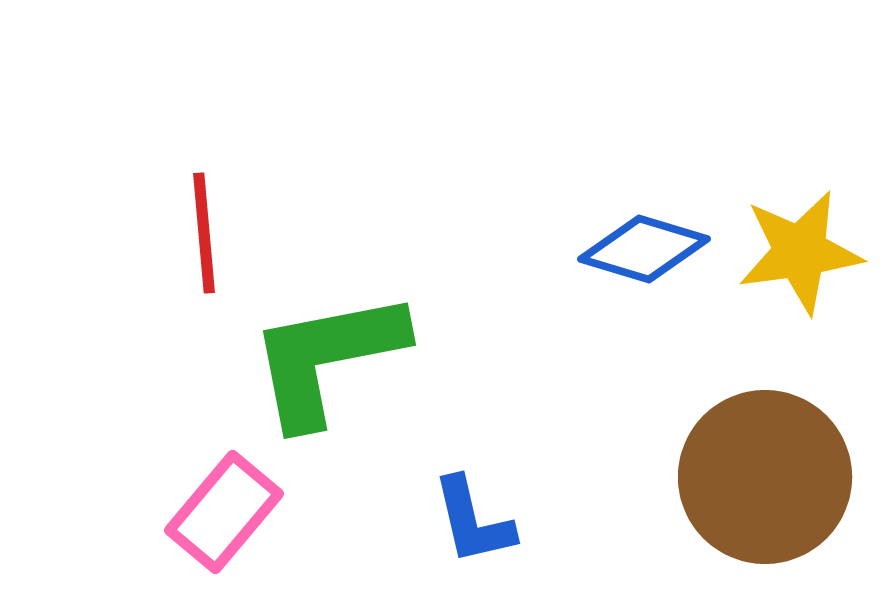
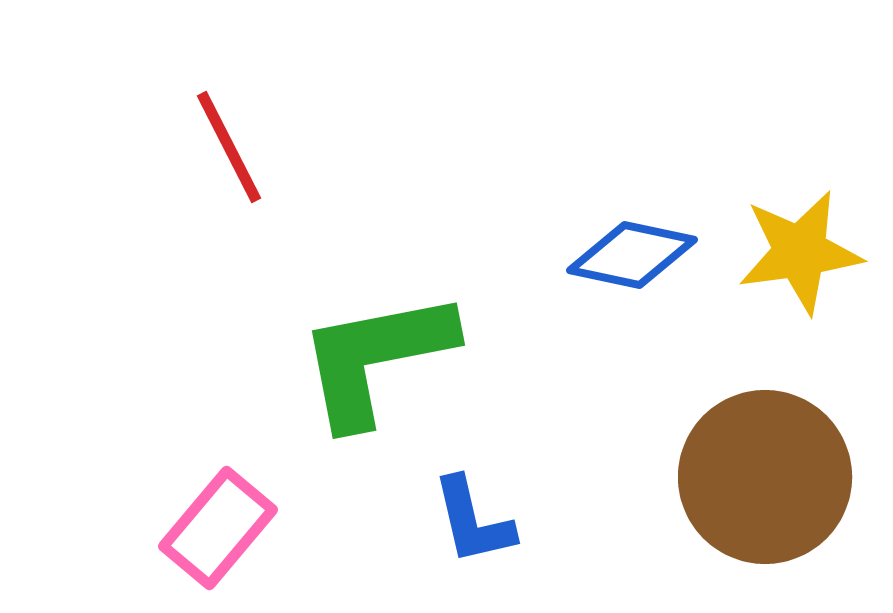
red line: moved 25 px right, 86 px up; rotated 22 degrees counterclockwise
blue diamond: moved 12 px left, 6 px down; rotated 5 degrees counterclockwise
green L-shape: moved 49 px right
pink rectangle: moved 6 px left, 16 px down
